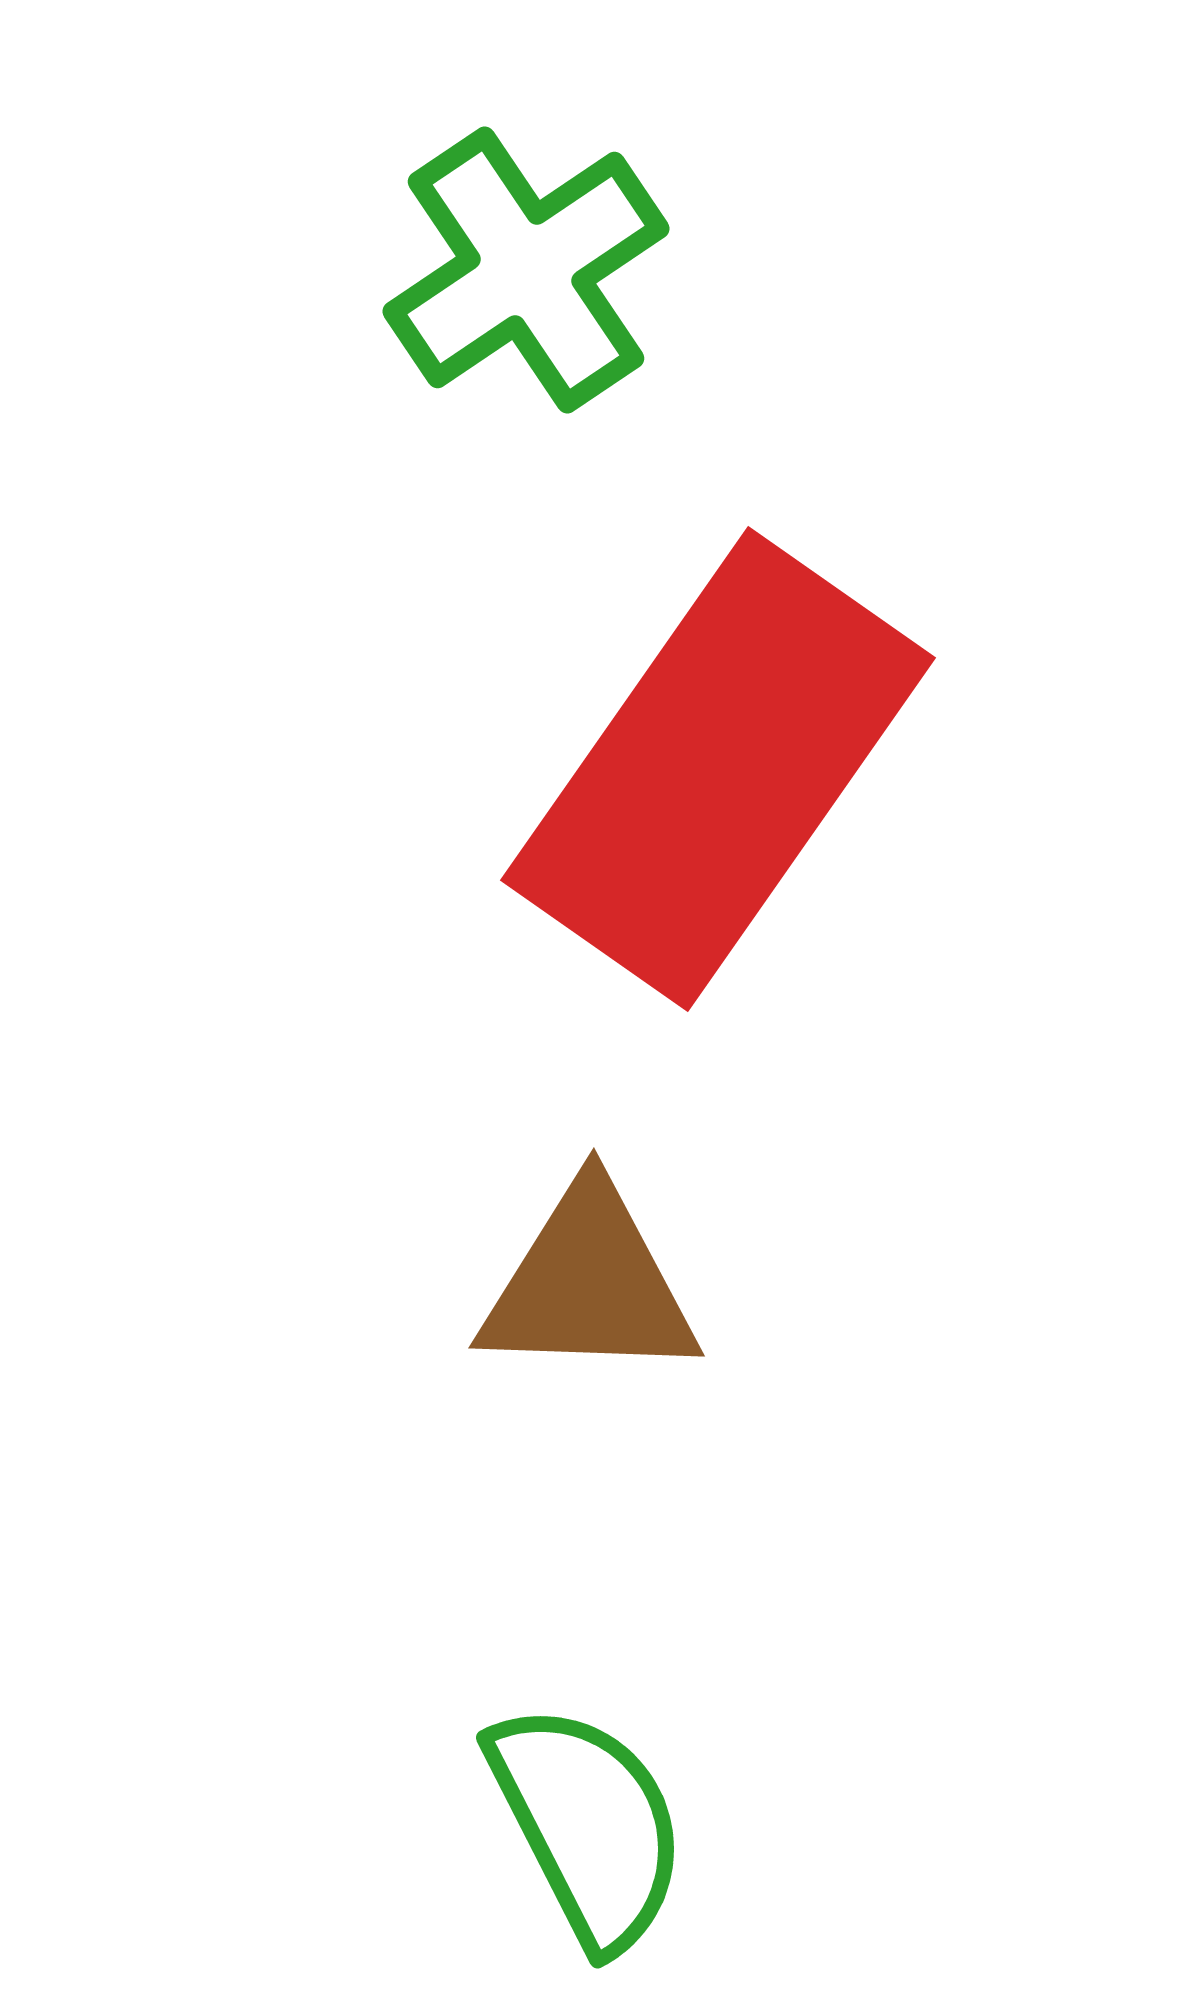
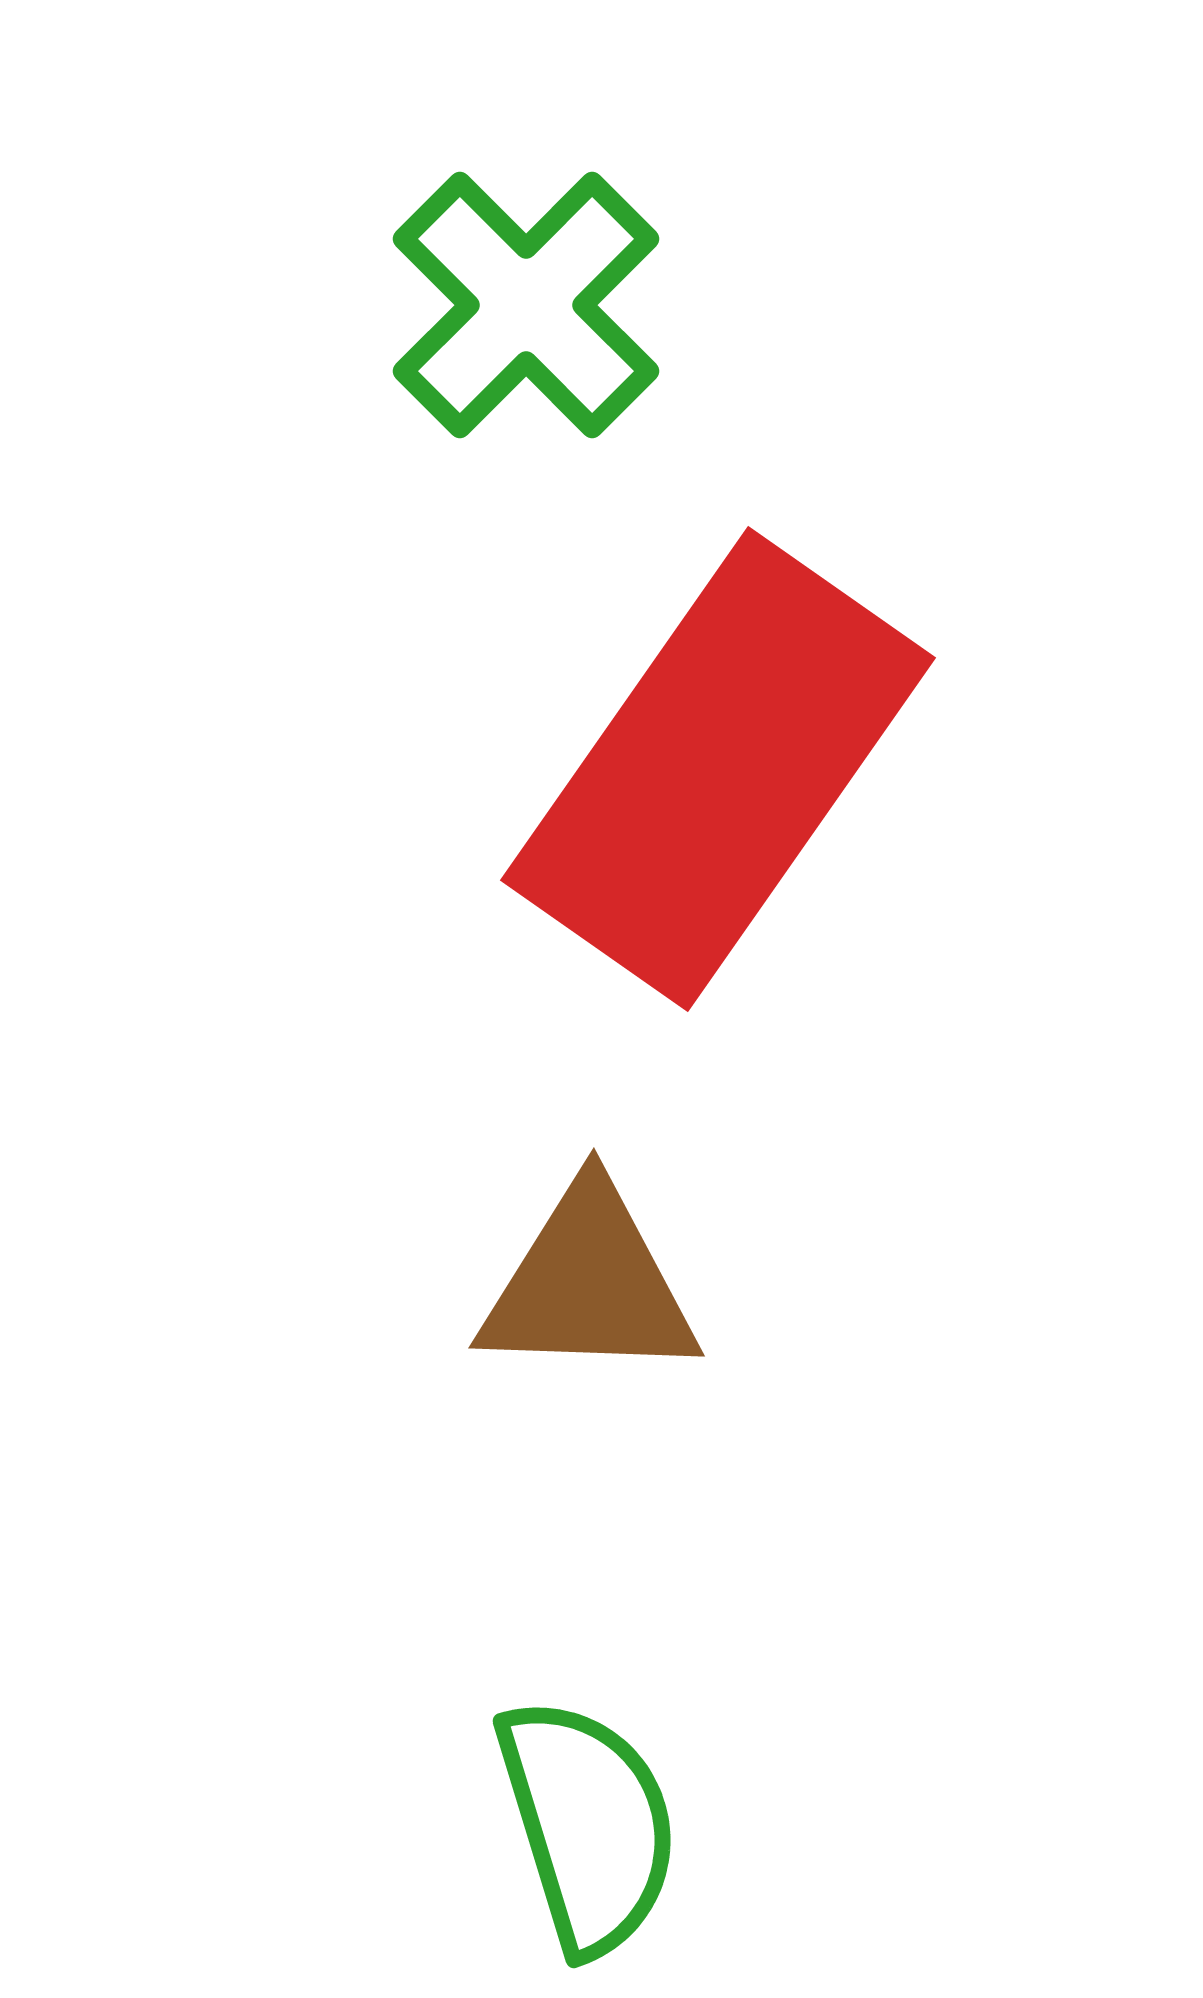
green cross: moved 35 px down; rotated 11 degrees counterclockwise
green semicircle: rotated 10 degrees clockwise
